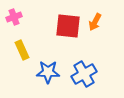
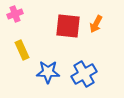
pink cross: moved 1 px right, 3 px up
orange arrow: moved 1 px right, 2 px down
